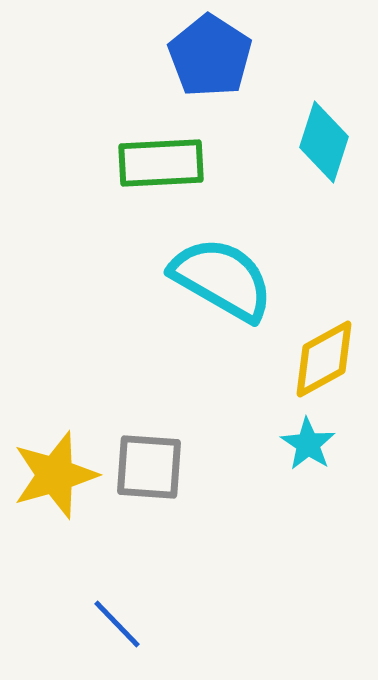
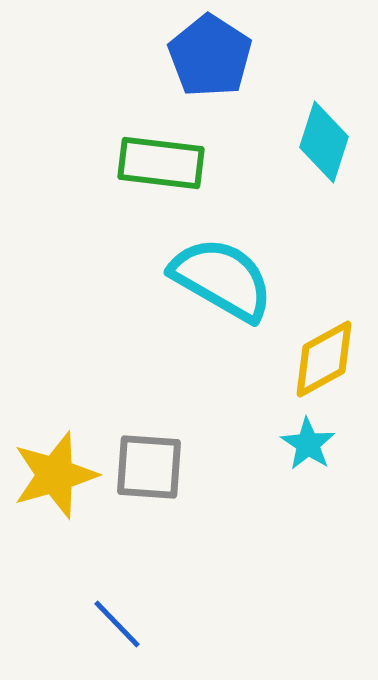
green rectangle: rotated 10 degrees clockwise
